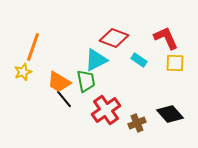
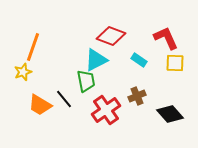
red diamond: moved 3 px left, 2 px up
orange trapezoid: moved 19 px left, 23 px down
brown cross: moved 27 px up
